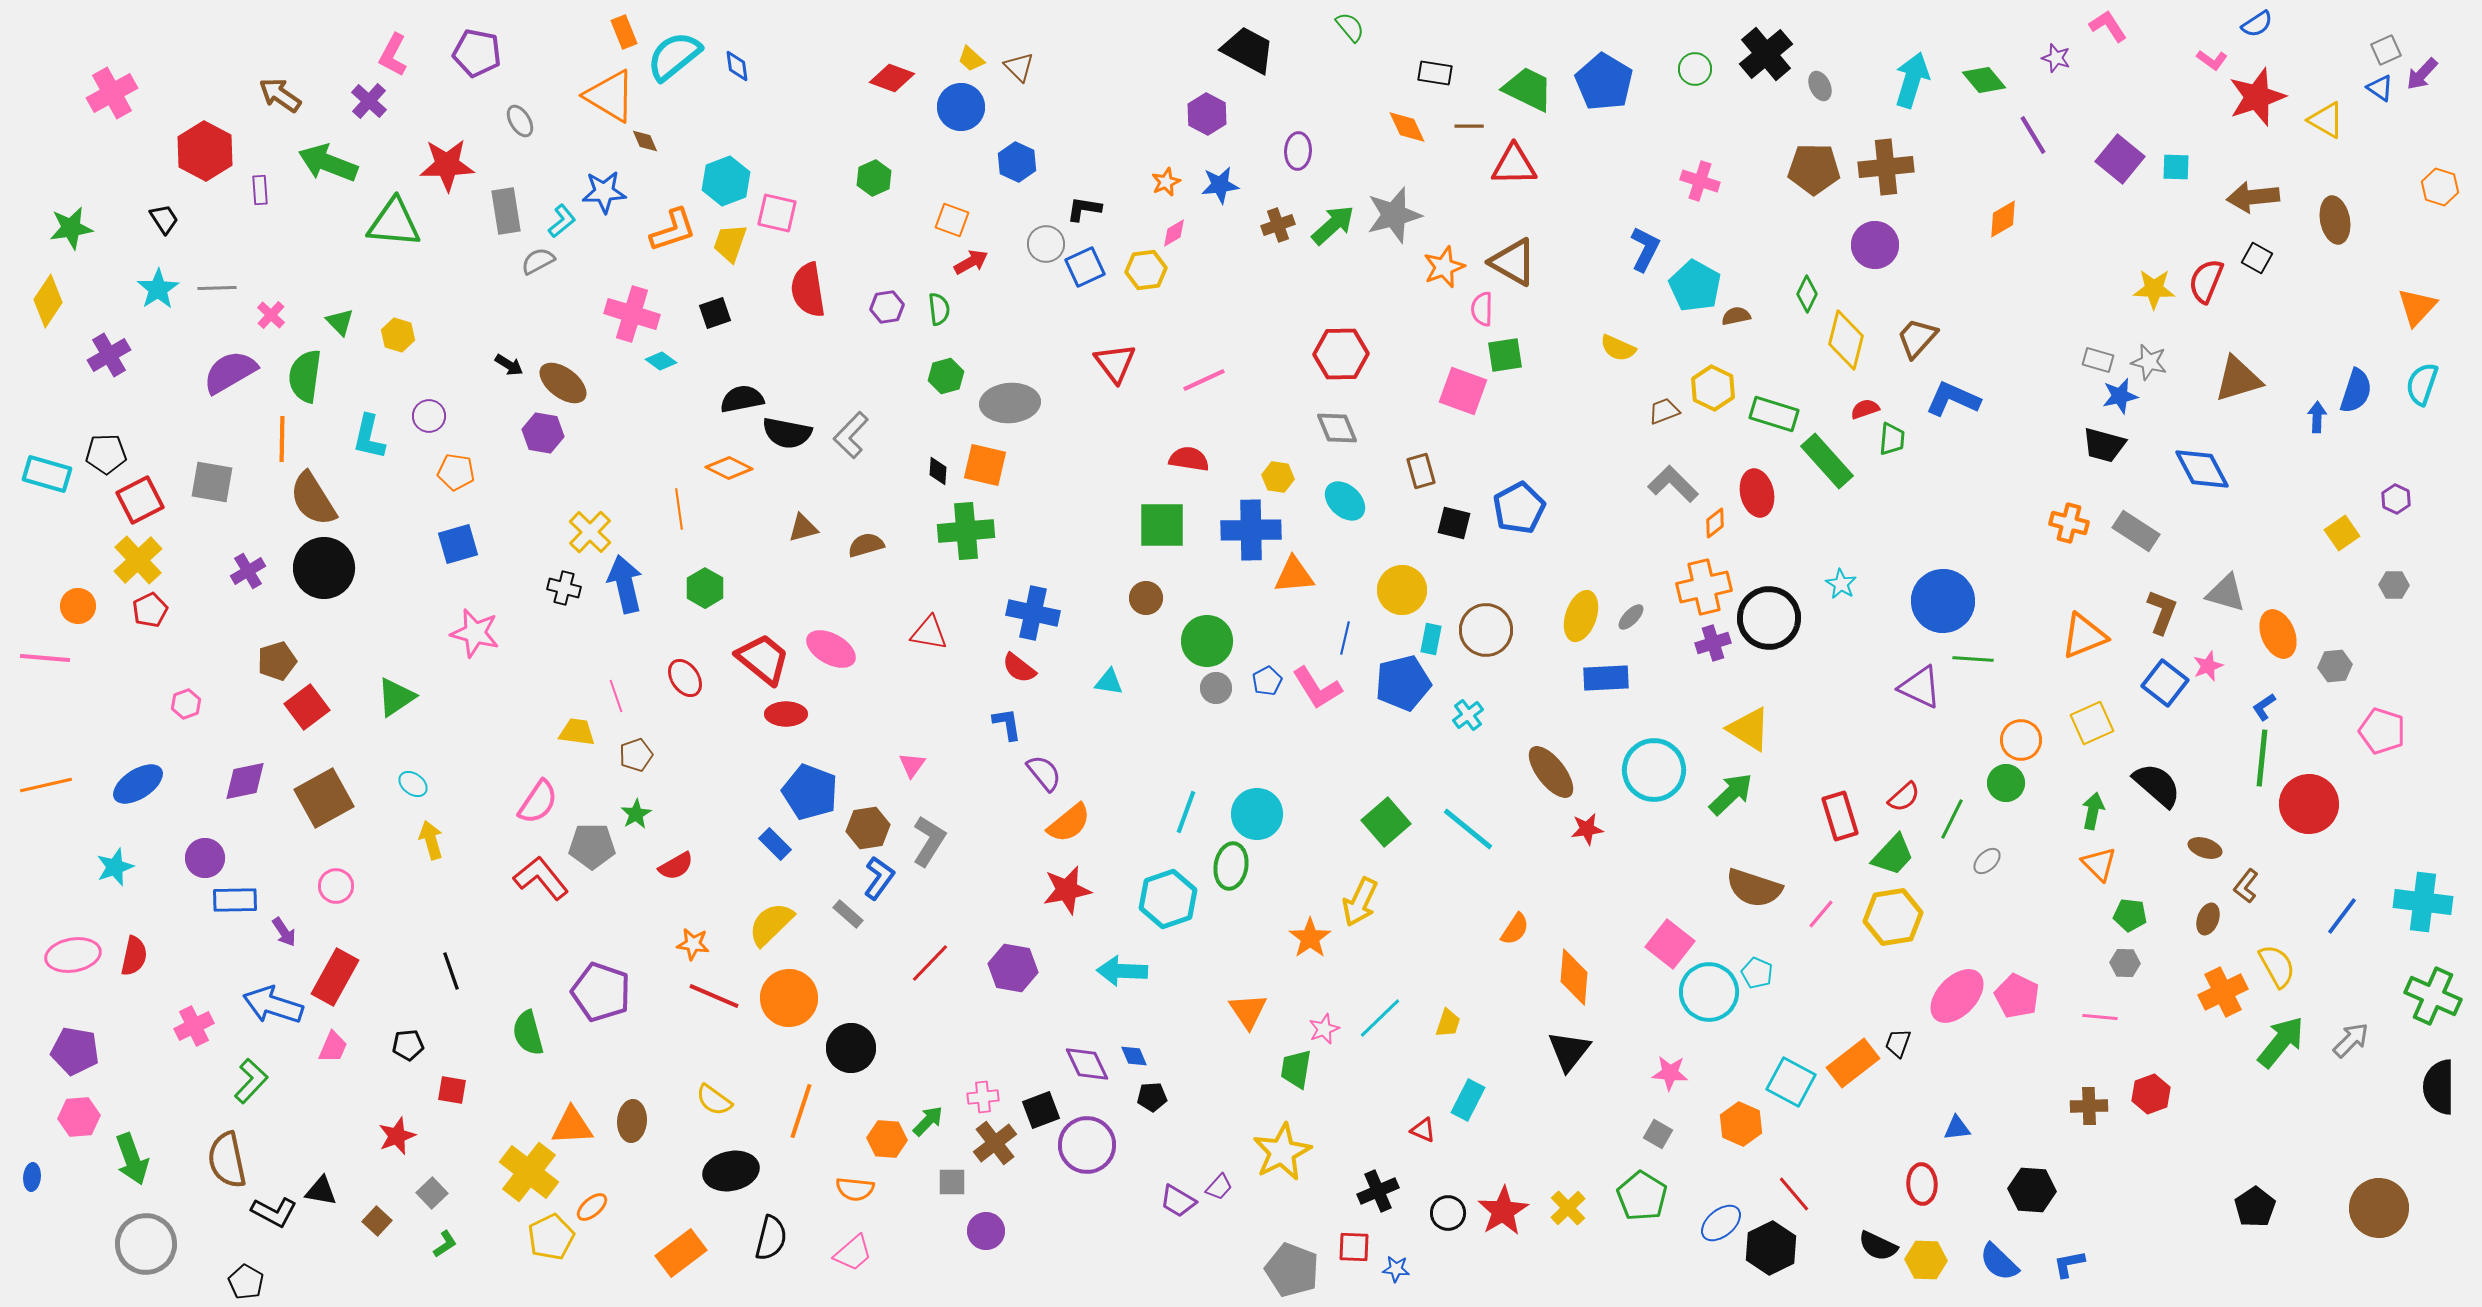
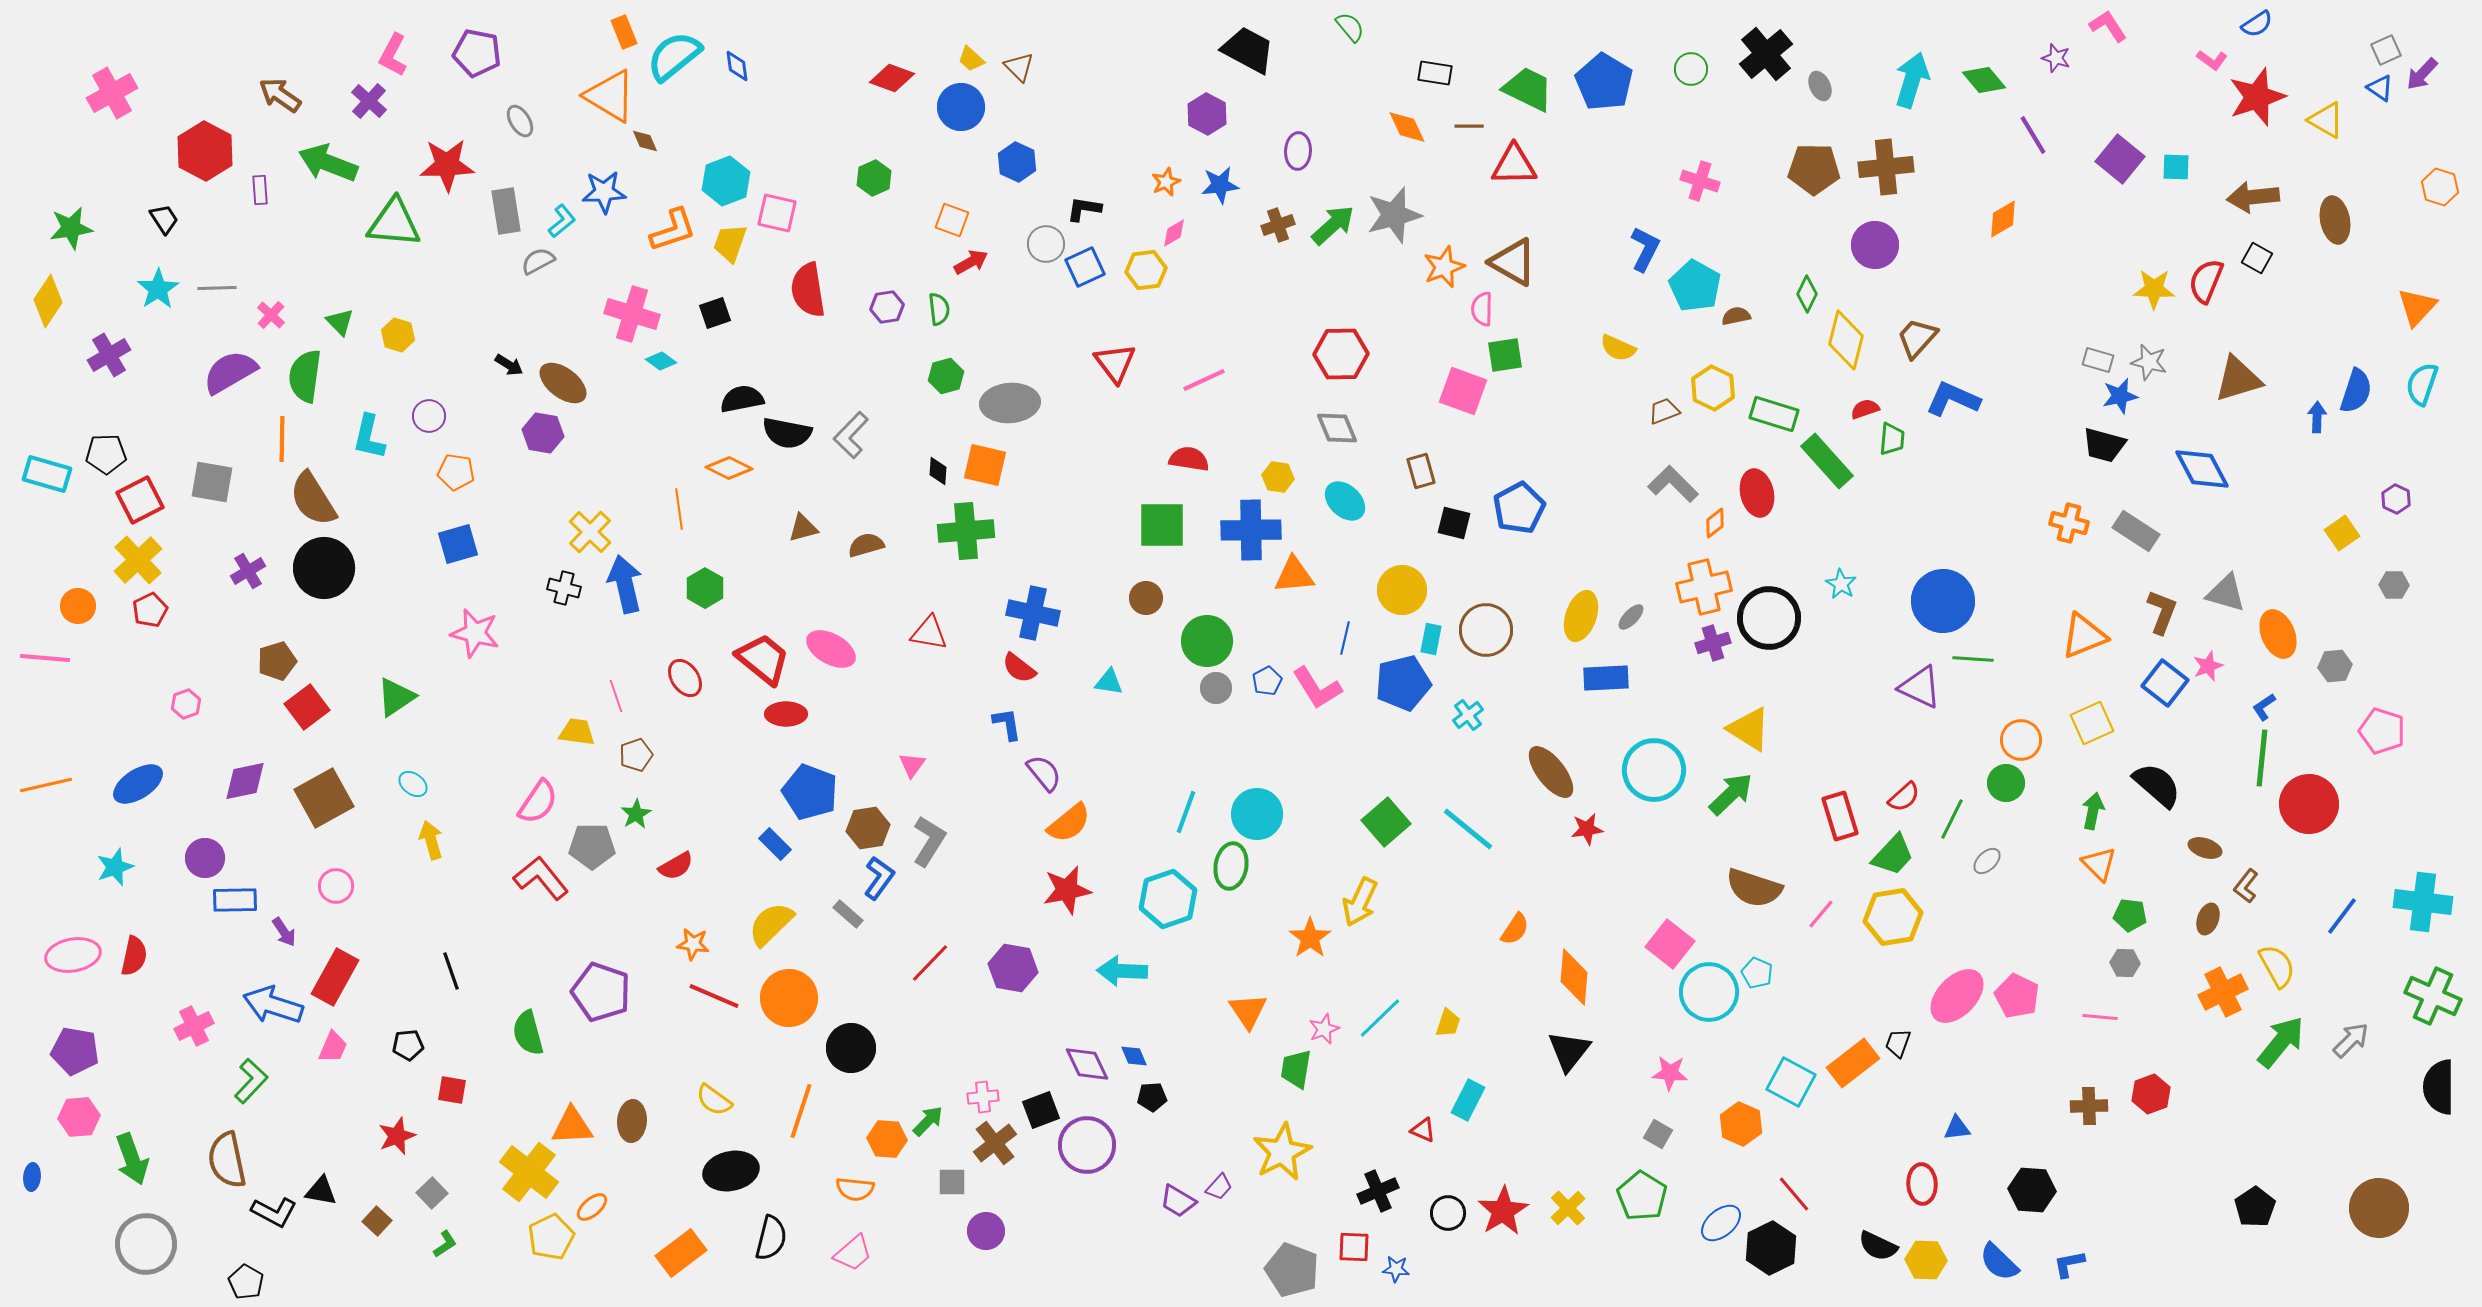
green circle at (1695, 69): moved 4 px left
